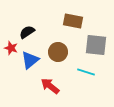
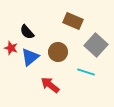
brown rectangle: rotated 12 degrees clockwise
black semicircle: rotated 98 degrees counterclockwise
gray square: rotated 35 degrees clockwise
blue triangle: moved 3 px up
red arrow: moved 1 px up
